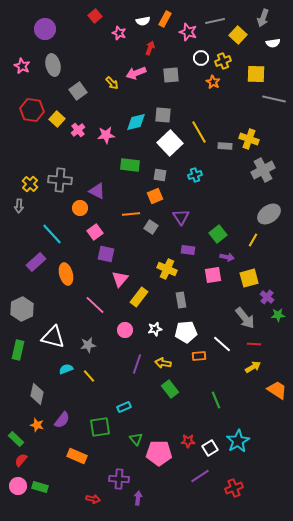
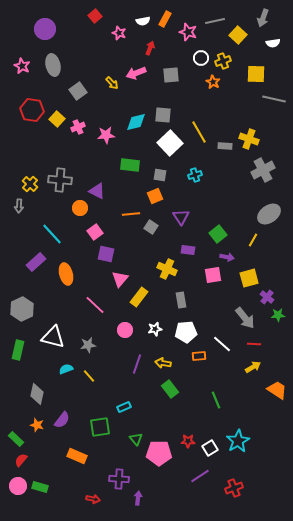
pink cross at (78, 130): moved 3 px up; rotated 16 degrees clockwise
